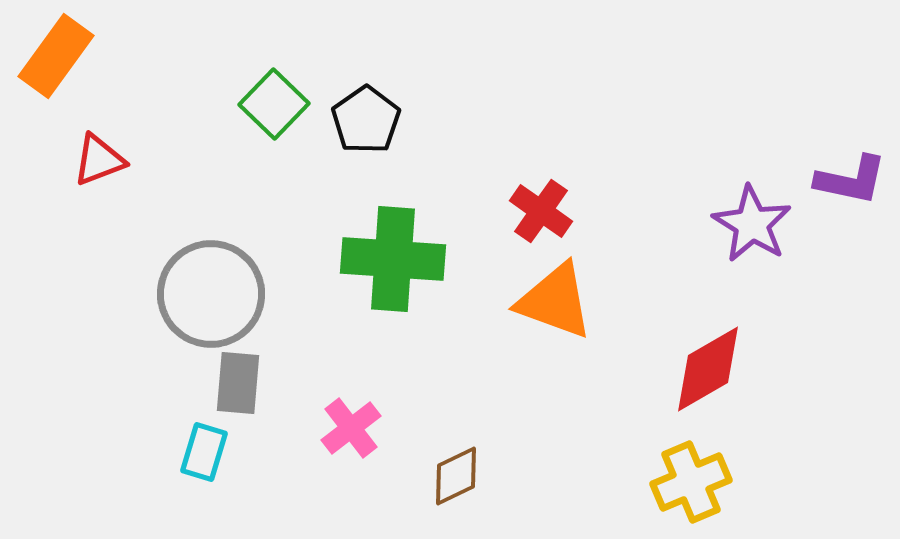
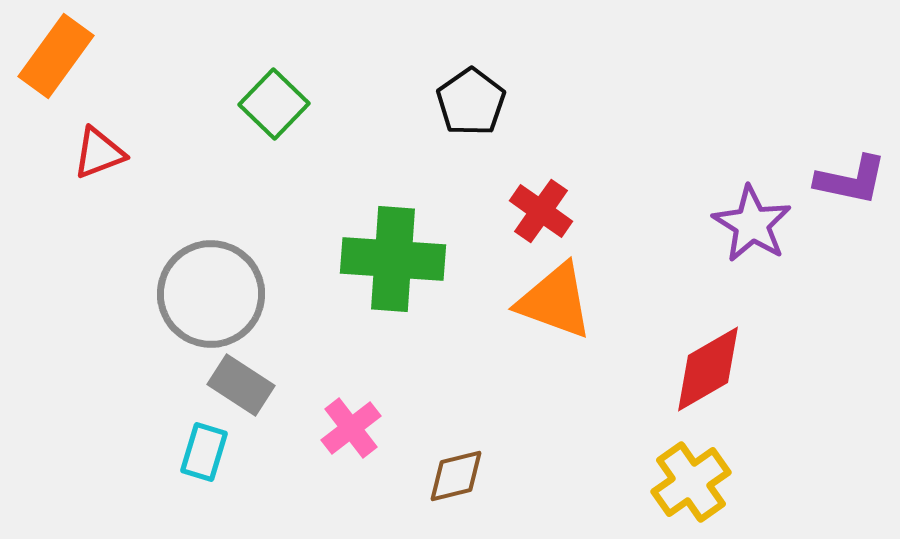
black pentagon: moved 105 px right, 18 px up
red triangle: moved 7 px up
gray rectangle: moved 3 px right, 2 px down; rotated 62 degrees counterclockwise
brown diamond: rotated 12 degrees clockwise
yellow cross: rotated 12 degrees counterclockwise
